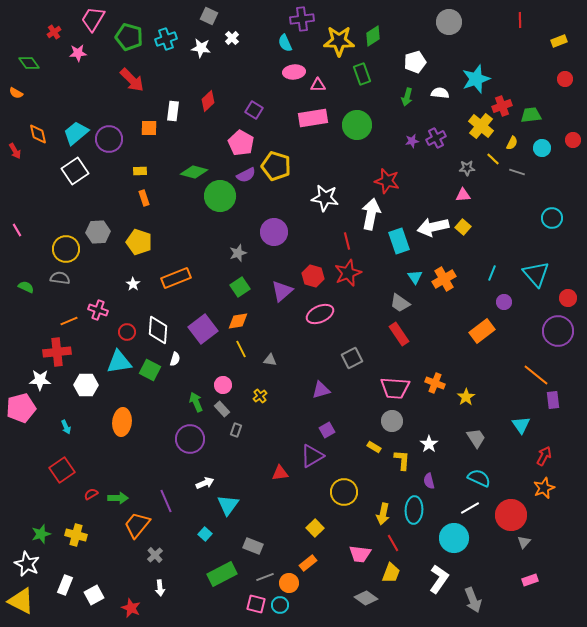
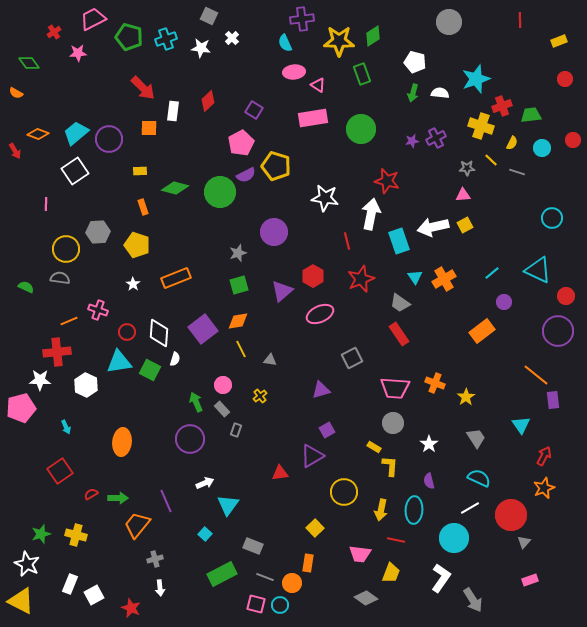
pink trapezoid at (93, 19): rotated 32 degrees clockwise
white pentagon at (415, 62): rotated 30 degrees clockwise
red arrow at (132, 80): moved 11 px right, 8 px down
pink triangle at (318, 85): rotated 35 degrees clockwise
green arrow at (407, 97): moved 6 px right, 4 px up
green circle at (357, 125): moved 4 px right, 4 px down
yellow cross at (481, 126): rotated 20 degrees counterclockwise
orange diamond at (38, 134): rotated 55 degrees counterclockwise
pink pentagon at (241, 143): rotated 15 degrees clockwise
yellow line at (493, 159): moved 2 px left, 1 px down
green diamond at (194, 172): moved 19 px left, 16 px down
green circle at (220, 196): moved 4 px up
orange rectangle at (144, 198): moved 1 px left, 9 px down
yellow square at (463, 227): moved 2 px right, 2 px up; rotated 21 degrees clockwise
pink line at (17, 230): moved 29 px right, 26 px up; rotated 32 degrees clockwise
yellow pentagon at (139, 242): moved 2 px left, 3 px down
red star at (348, 273): moved 13 px right, 6 px down
cyan line at (492, 273): rotated 28 degrees clockwise
cyan triangle at (536, 274): moved 2 px right, 4 px up; rotated 24 degrees counterclockwise
red hexagon at (313, 276): rotated 15 degrees clockwise
green square at (240, 287): moved 1 px left, 2 px up; rotated 18 degrees clockwise
red circle at (568, 298): moved 2 px left, 2 px up
white diamond at (158, 330): moved 1 px right, 3 px down
white hexagon at (86, 385): rotated 25 degrees clockwise
gray circle at (392, 421): moved 1 px right, 2 px down
orange ellipse at (122, 422): moved 20 px down
yellow L-shape at (402, 460): moved 12 px left, 6 px down
red square at (62, 470): moved 2 px left, 1 px down
yellow arrow at (383, 514): moved 2 px left, 4 px up
red line at (393, 543): moved 3 px right, 3 px up; rotated 48 degrees counterclockwise
gray cross at (155, 555): moved 4 px down; rotated 28 degrees clockwise
orange rectangle at (308, 563): rotated 42 degrees counterclockwise
gray line at (265, 577): rotated 42 degrees clockwise
white L-shape at (439, 579): moved 2 px right, 1 px up
orange circle at (289, 583): moved 3 px right
white rectangle at (65, 585): moved 5 px right, 1 px up
gray arrow at (473, 600): rotated 10 degrees counterclockwise
